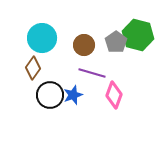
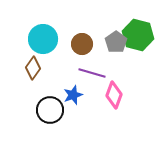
cyan circle: moved 1 px right, 1 px down
brown circle: moved 2 px left, 1 px up
black circle: moved 15 px down
